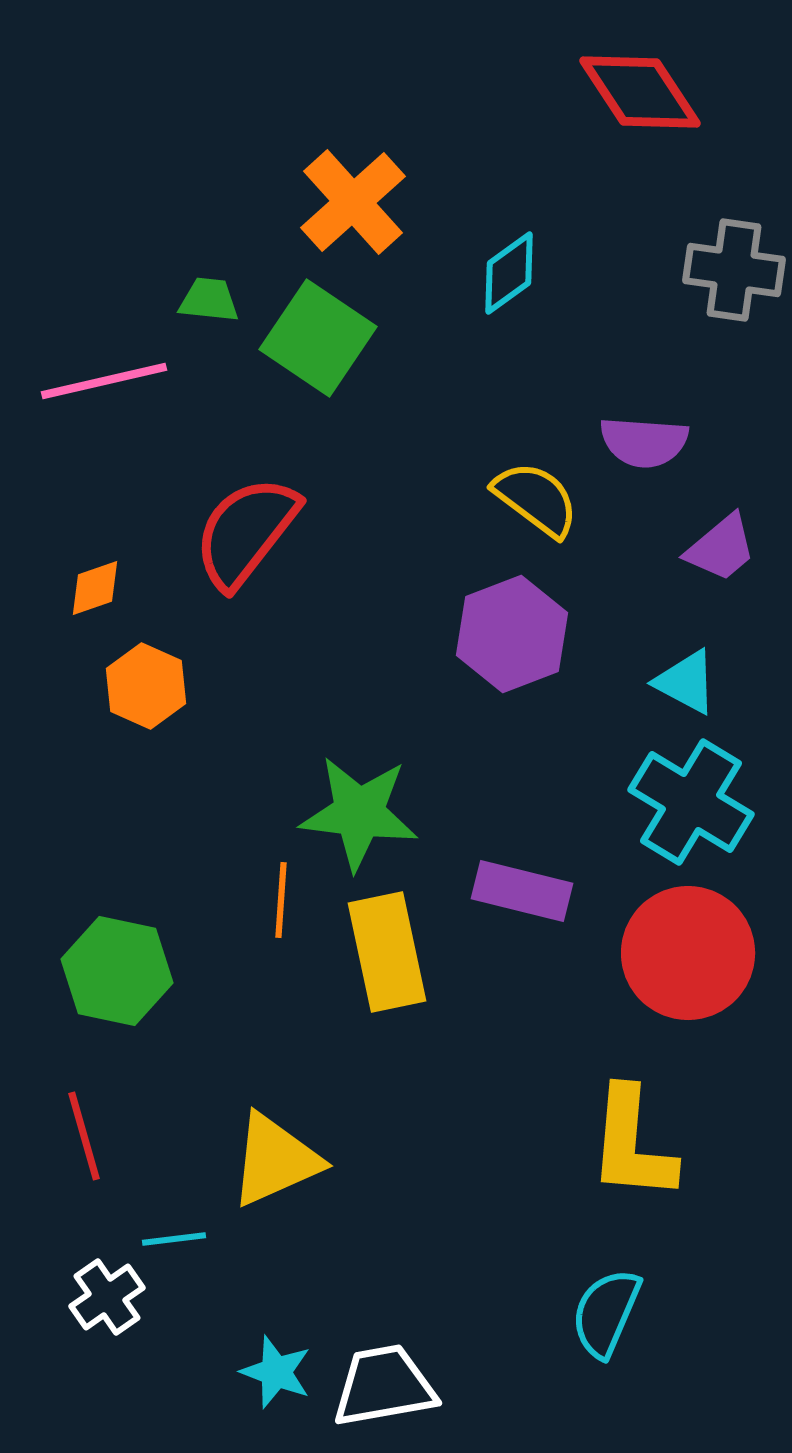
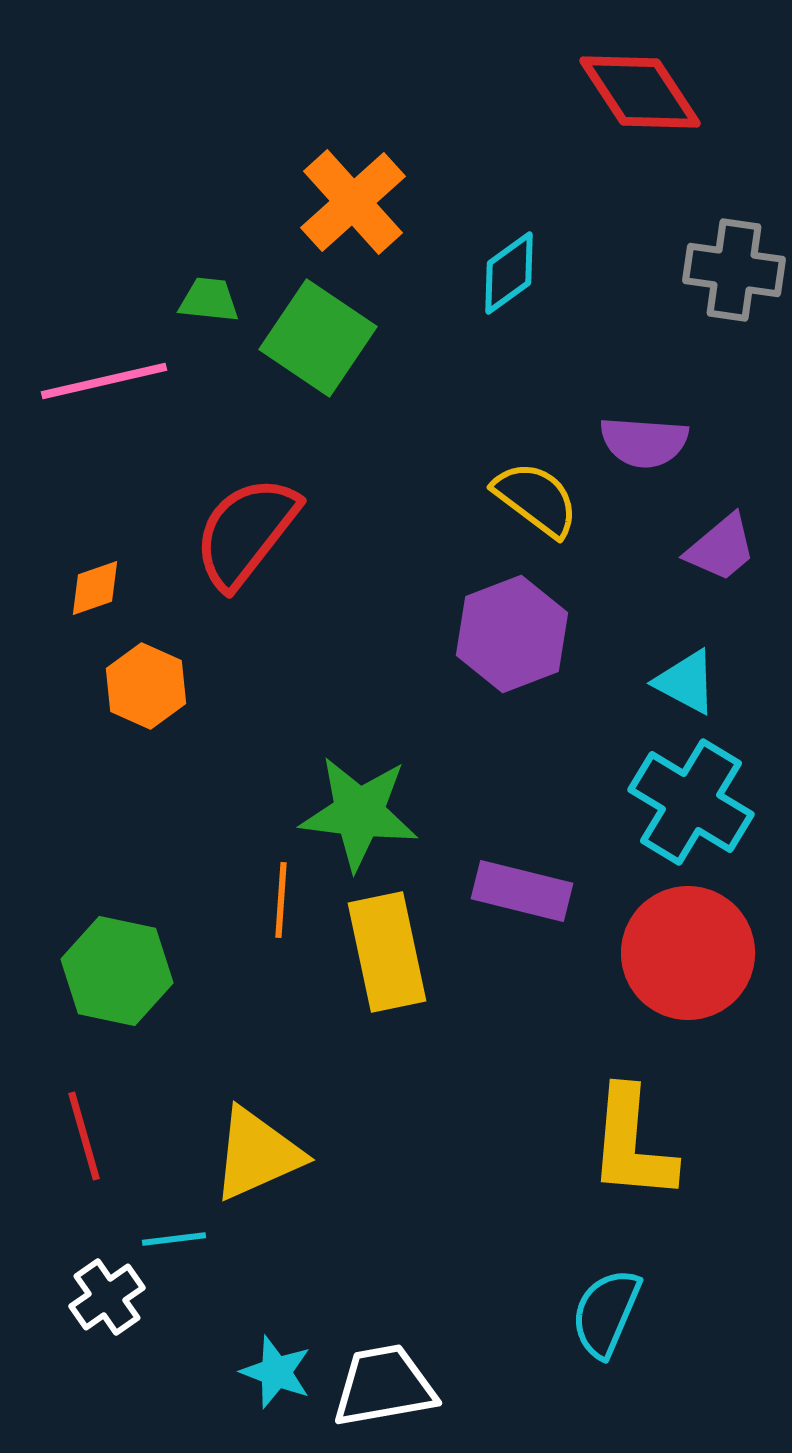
yellow triangle: moved 18 px left, 6 px up
